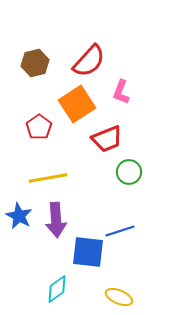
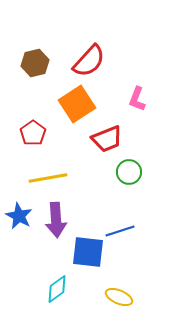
pink L-shape: moved 16 px right, 7 px down
red pentagon: moved 6 px left, 6 px down
